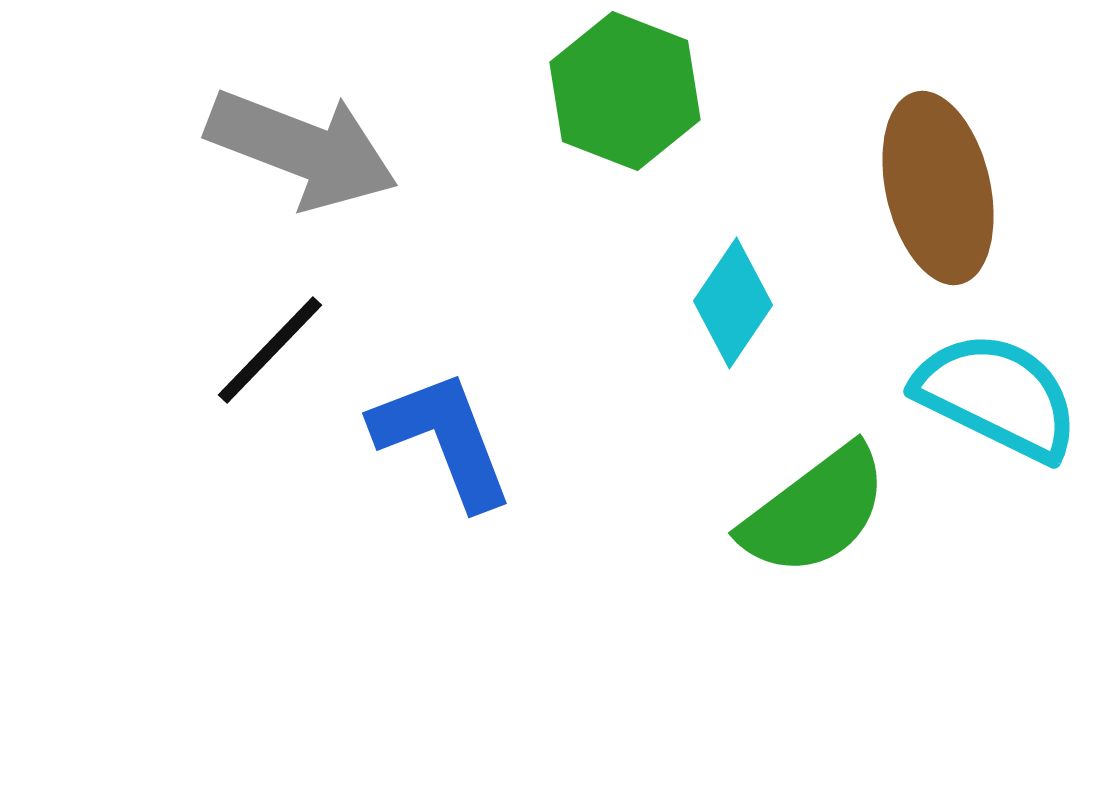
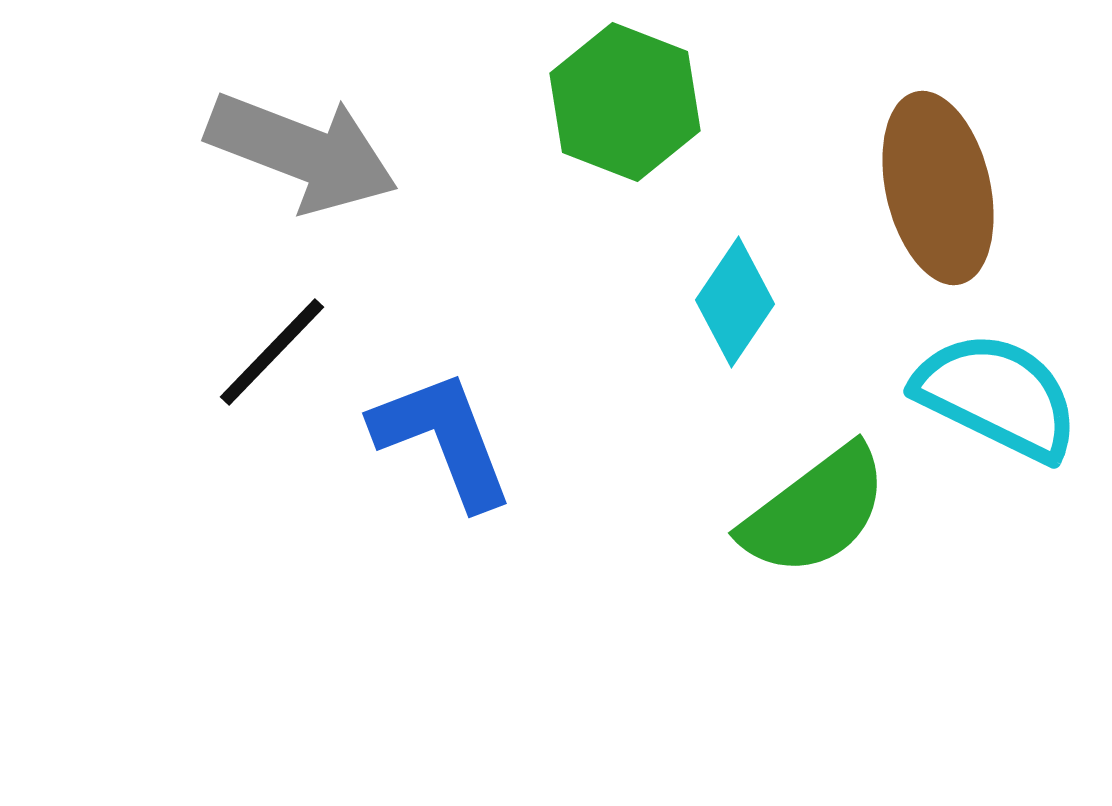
green hexagon: moved 11 px down
gray arrow: moved 3 px down
cyan diamond: moved 2 px right, 1 px up
black line: moved 2 px right, 2 px down
